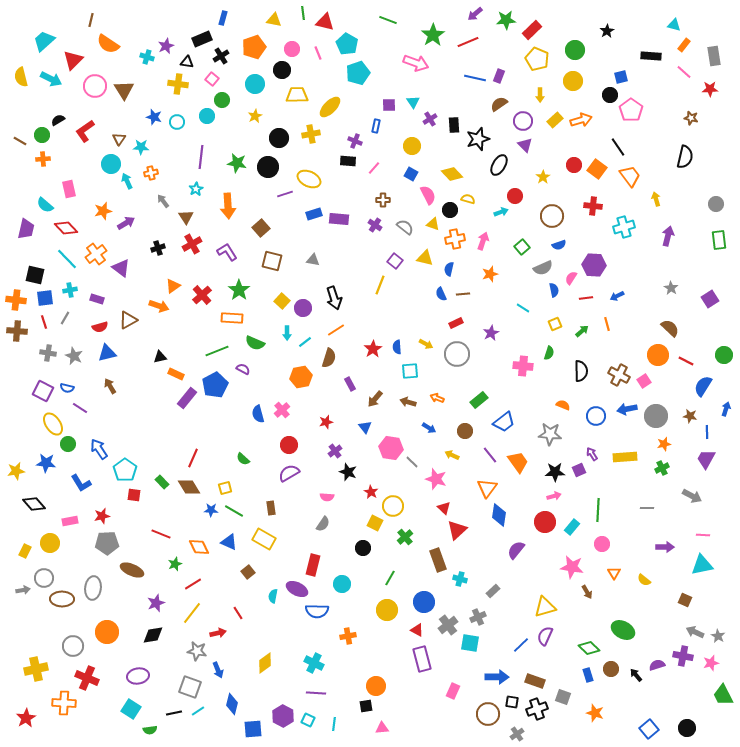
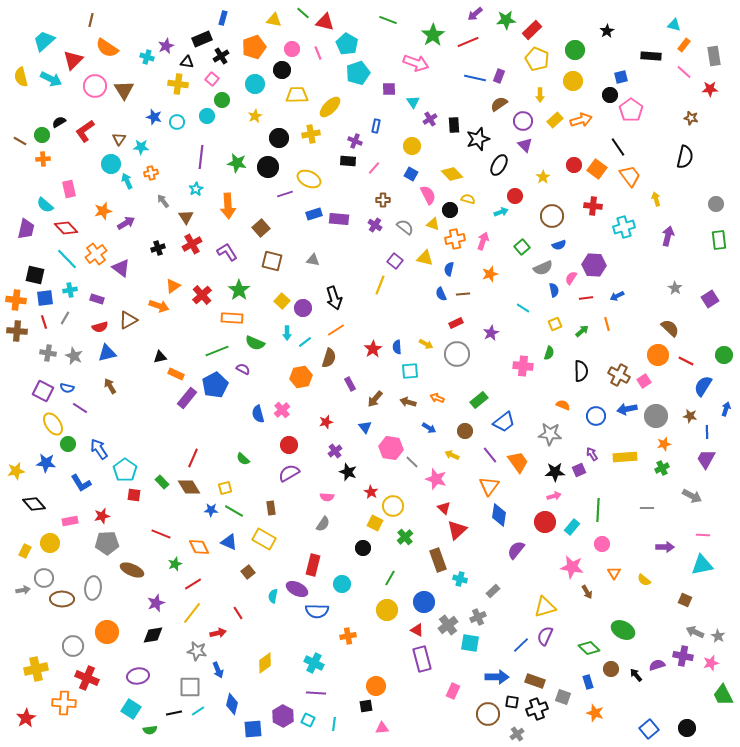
green line at (303, 13): rotated 40 degrees counterclockwise
orange semicircle at (108, 44): moved 1 px left, 4 px down
purple square at (389, 105): moved 16 px up
black semicircle at (58, 120): moved 1 px right, 2 px down
gray star at (671, 288): moved 4 px right
orange triangle at (487, 488): moved 2 px right, 2 px up
blue rectangle at (588, 675): moved 7 px down
gray square at (190, 687): rotated 20 degrees counterclockwise
